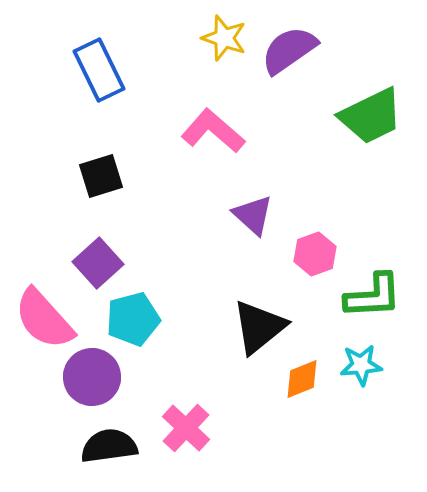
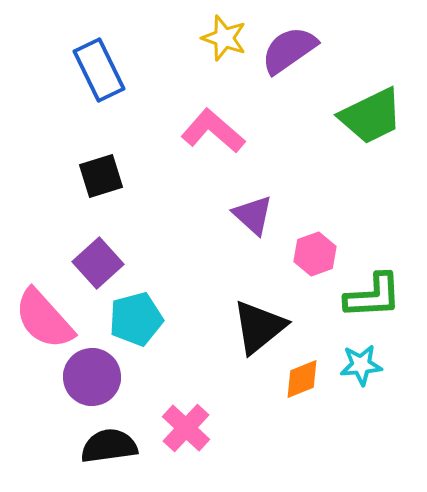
cyan pentagon: moved 3 px right
